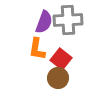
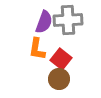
brown circle: moved 1 px right, 1 px down
